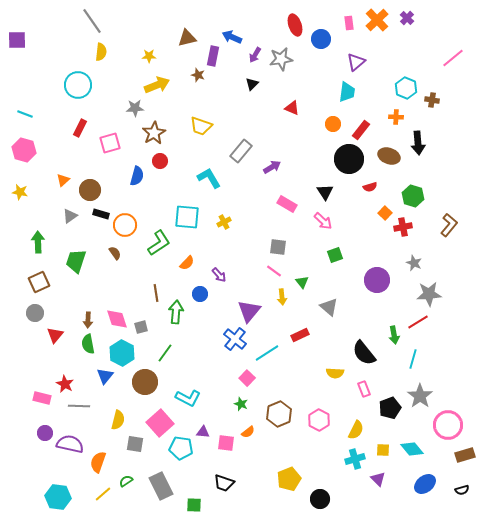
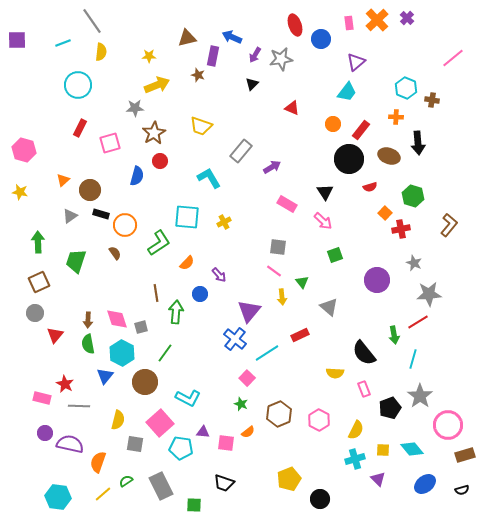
cyan trapezoid at (347, 92): rotated 30 degrees clockwise
cyan line at (25, 114): moved 38 px right, 71 px up; rotated 42 degrees counterclockwise
red cross at (403, 227): moved 2 px left, 2 px down
